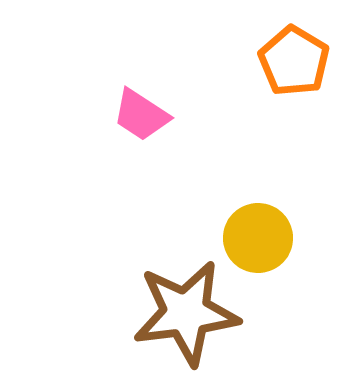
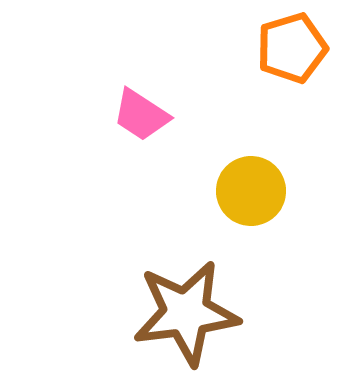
orange pentagon: moved 2 px left, 13 px up; rotated 24 degrees clockwise
yellow circle: moved 7 px left, 47 px up
